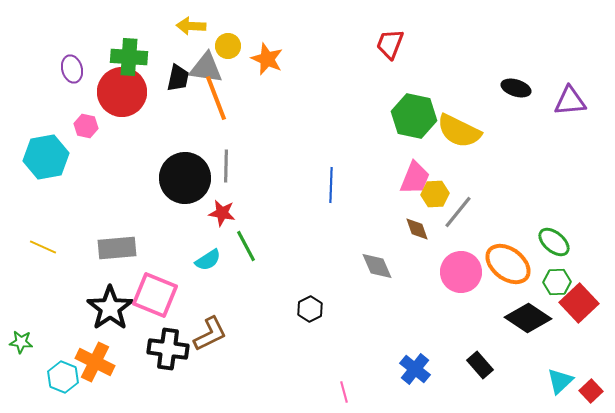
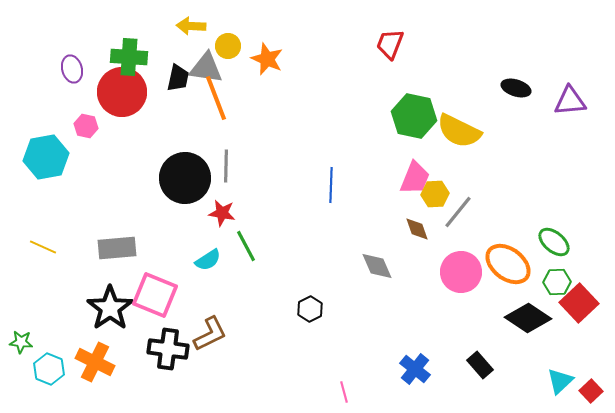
cyan hexagon at (63, 377): moved 14 px left, 8 px up
